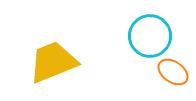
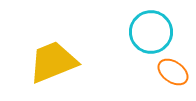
cyan circle: moved 1 px right, 4 px up
